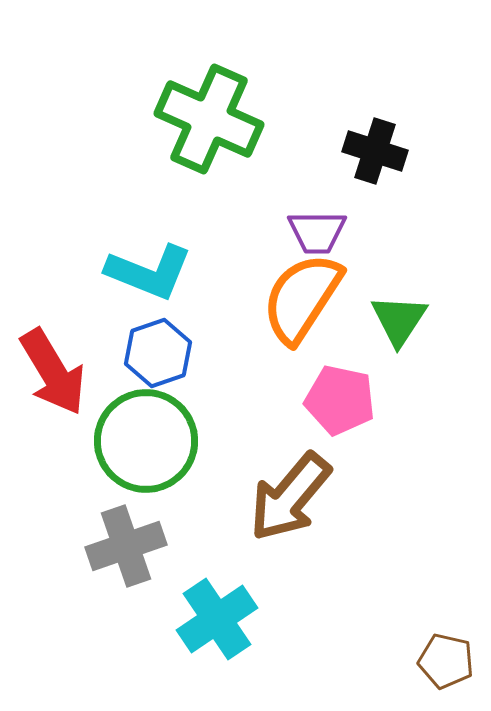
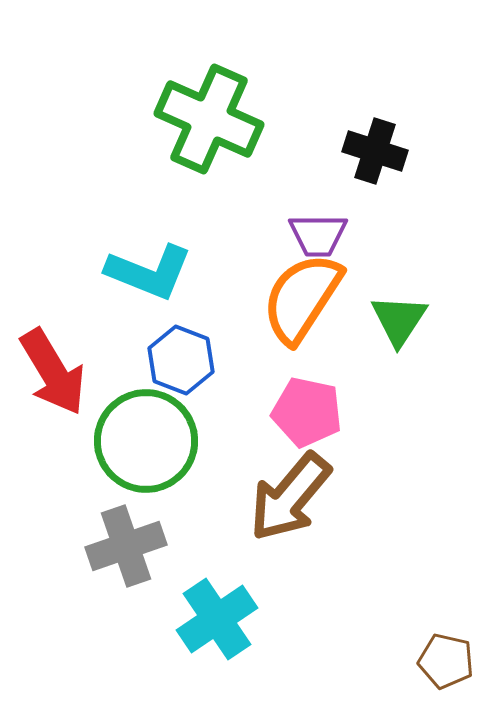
purple trapezoid: moved 1 px right, 3 px down
blue hexagon: moved 23 px right, 7 px down; rotated 20 degrees counterclockwise
pink pentagon: moved 33 px left, 12 px down
